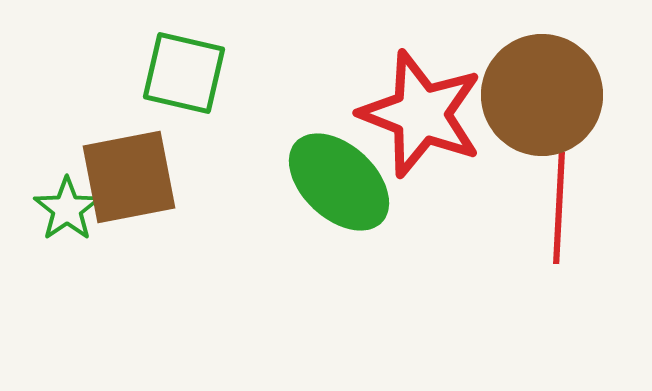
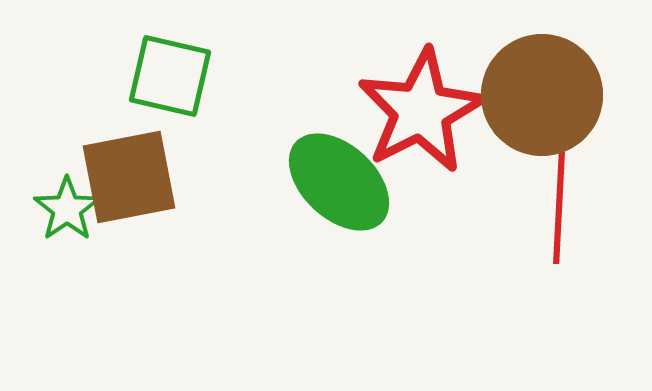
green square: moved 14 px left, 3 px down
red star: moved 3 px up; rotated 24 degrees clockwise
